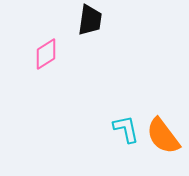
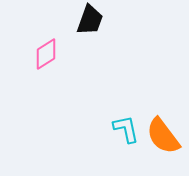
black trapezoid: rotated 12 degrees clockwise
